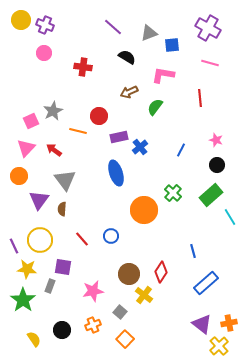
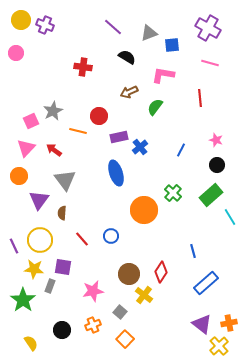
pink circle at (44, 53): moved 28 px left
brown semicircle at (62, 209): moved 4 px down
yellow star at (27, 269): moved 7 px right
yellow semicircle at (34, 339): moved 3 px left, 4 px down
